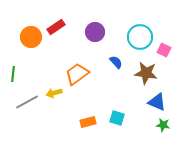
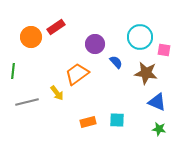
purple circle: moved 12 px down
pink square: rotated 16 degrees counterclockwise
green line: moved 3 px up
yellow arrow: moved 3 px right; rotated 112 degrees counterclockwise
gray line: rotated 15 degrees clockwise
cyan square: moved 2 px down; rotated 14 degrees counterclockwise
green star: moved 4 px left, 4 px down
